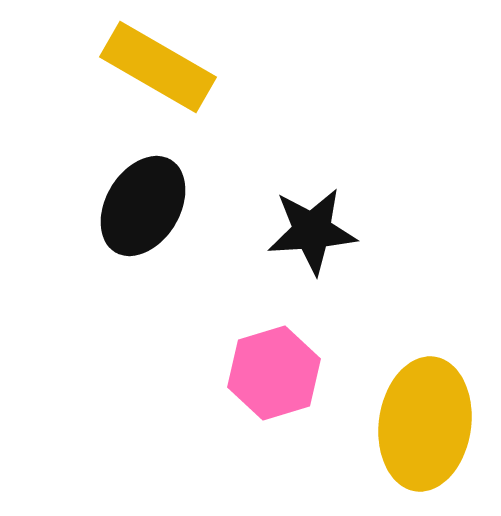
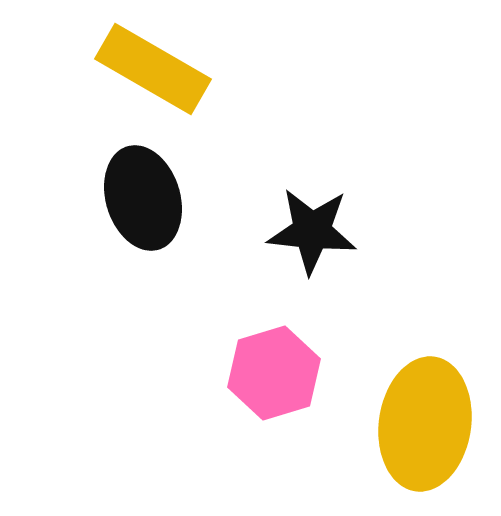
yellow rectangle: moved 5 px left, 2 px down
black ellipse: moved 8 px up; rotated 48 degrees counterclockwise
black star: rotated 10 degrees clockwise
